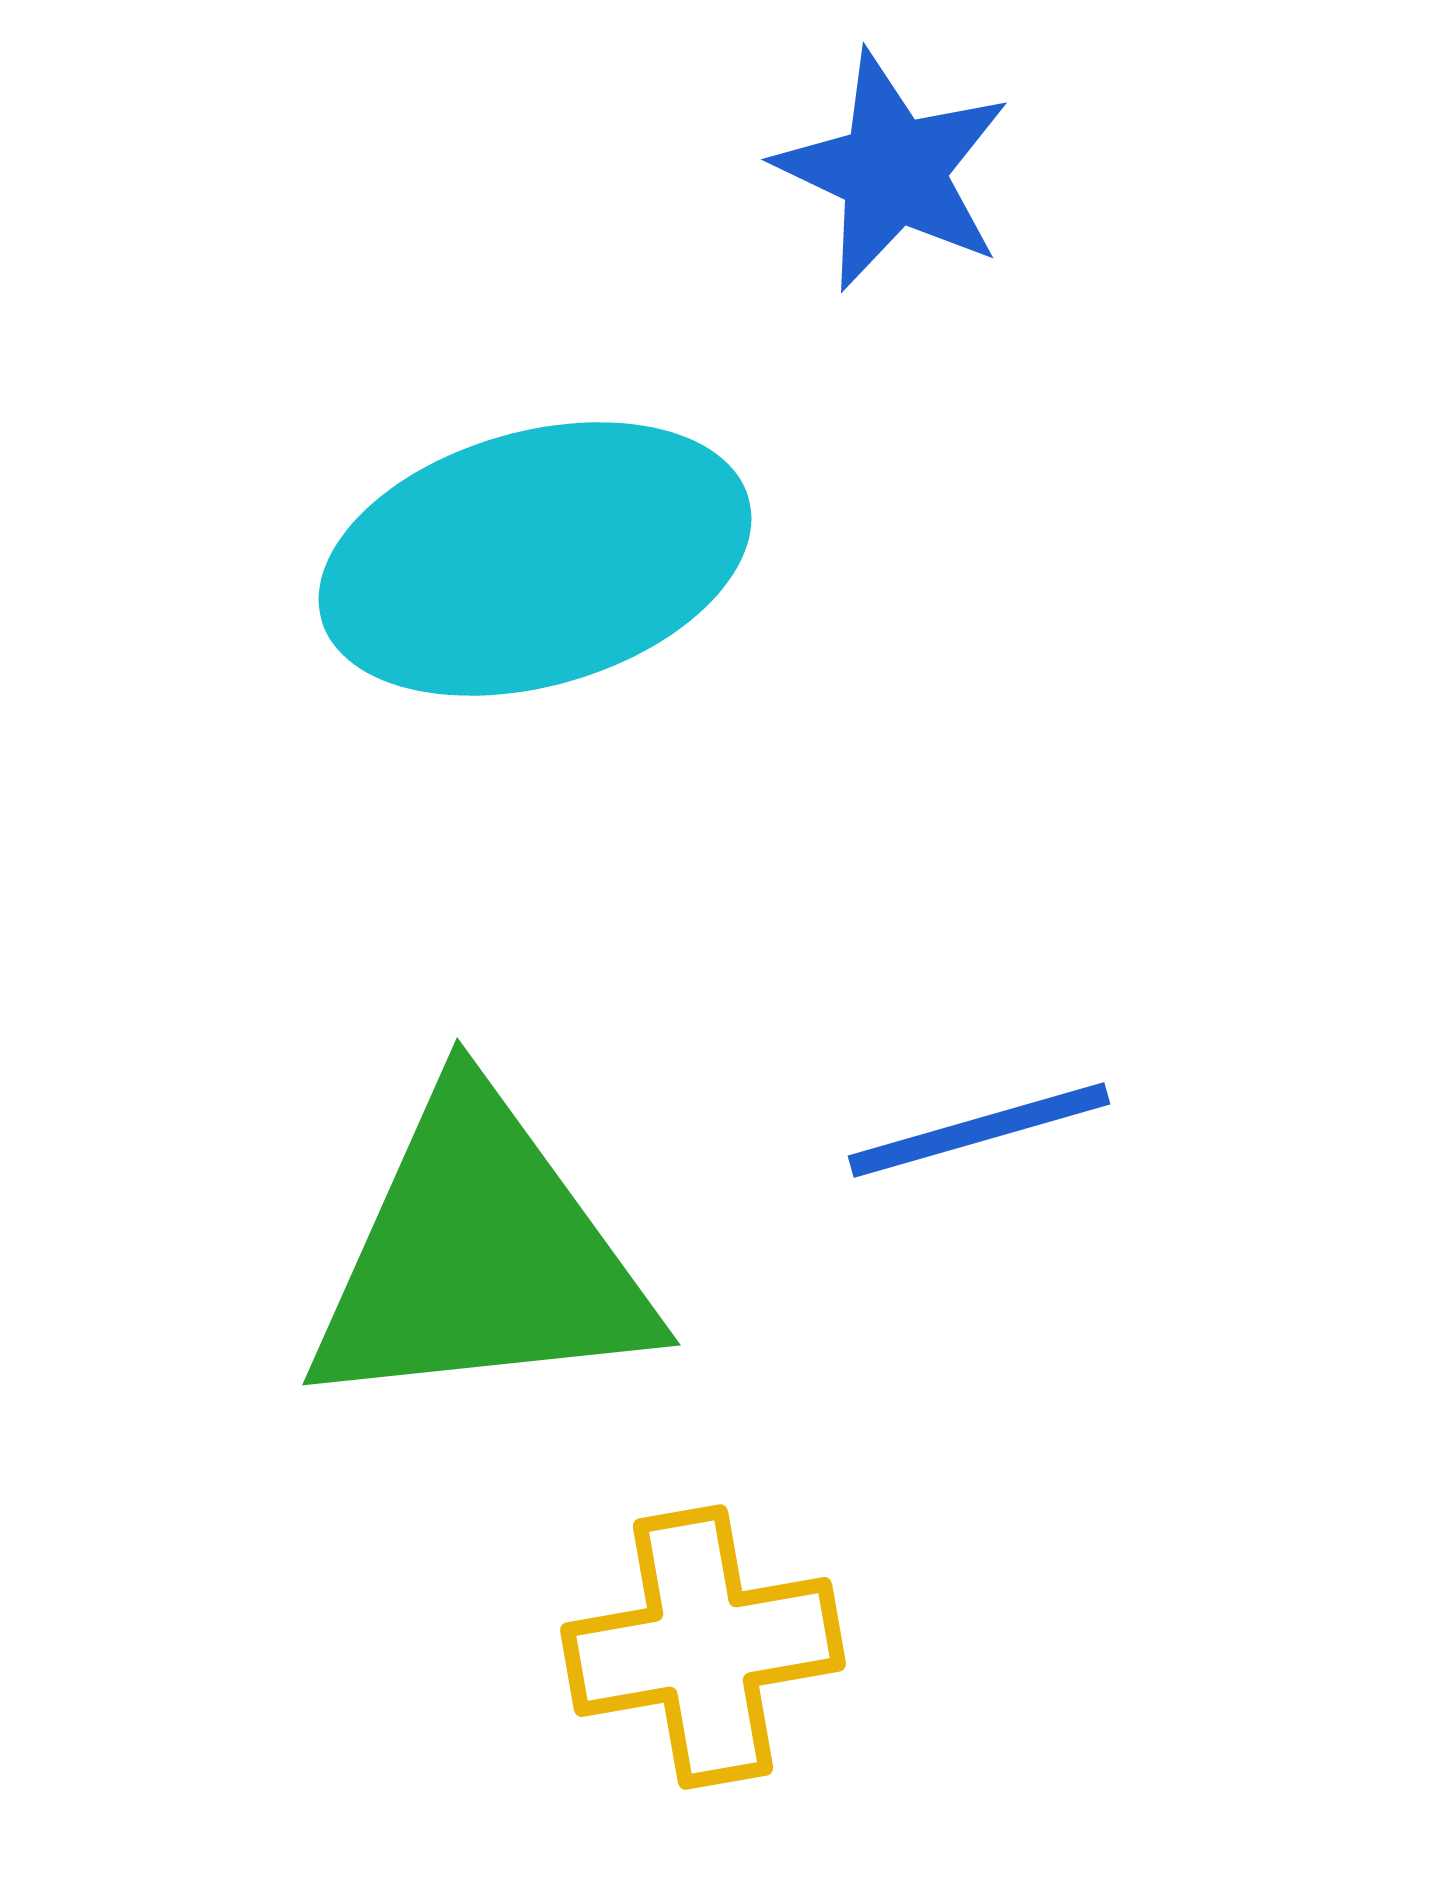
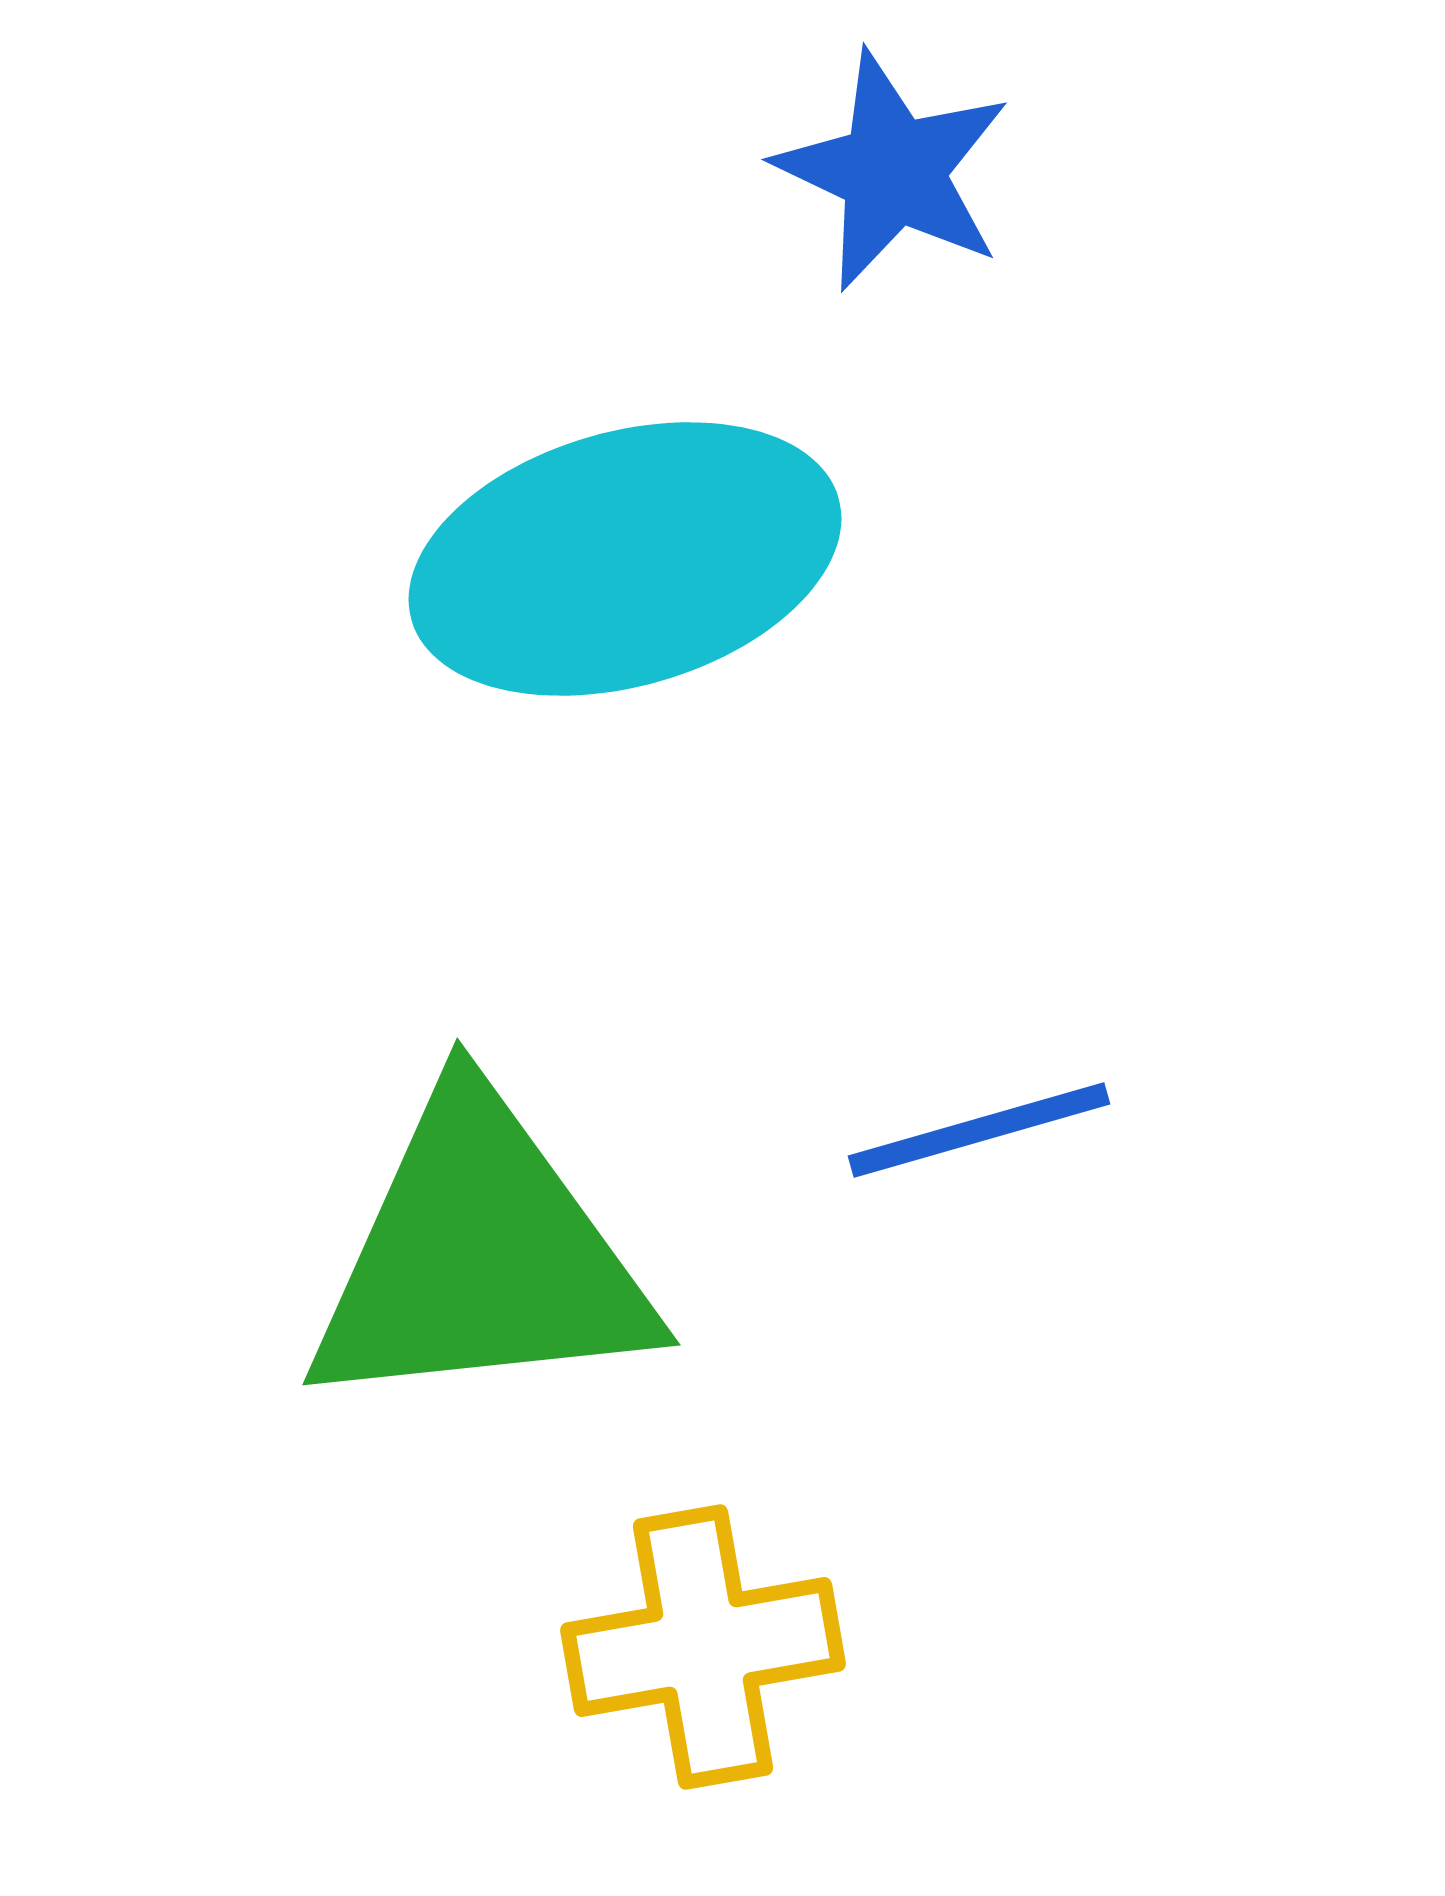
cyan ellipse: moved 90 px right
